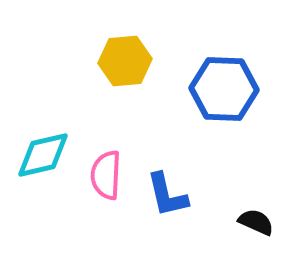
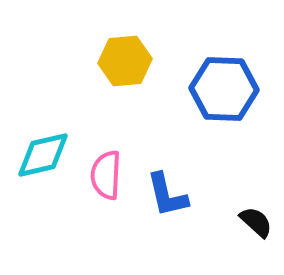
black semicircle: rotated 18 degrees clockwise
